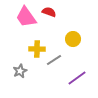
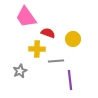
red semicircle: moved 1 px left, 21 px down
gray line: moved 2 px right, 1 px down; rotated 28 degrees clockwise
purple line: moved 7 px left, 2 px down; rotated 60 degrees counterclockwise
